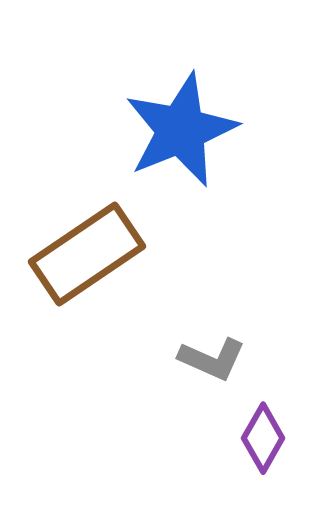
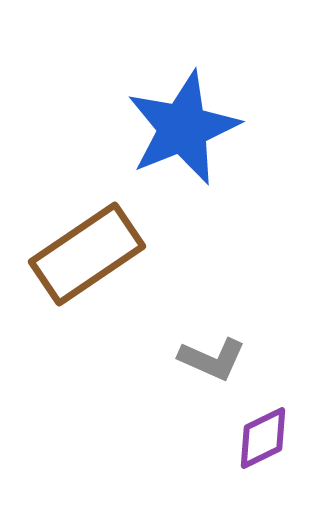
blue star: moved 2 px right, 2 px up
purple diamond: rotated 34 degrees clockwise
